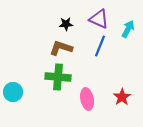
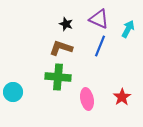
black star: rotated 24 degrees clockwise
